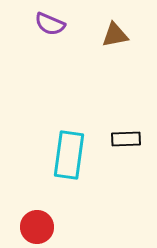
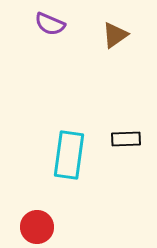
brown triangle: rotated 24 degrees counterclockwise
